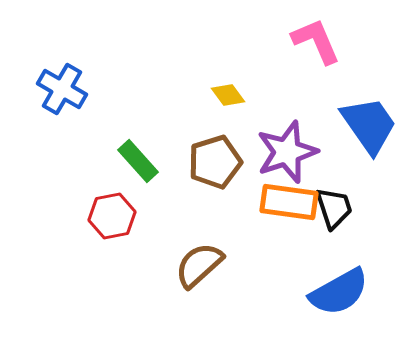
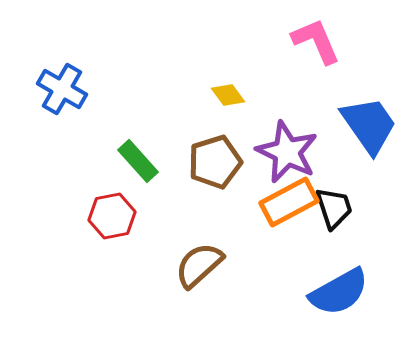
purple star: rotated 28 degrees counterclockwise
orange rectangle: rotated 36 degrees counterclockwise
